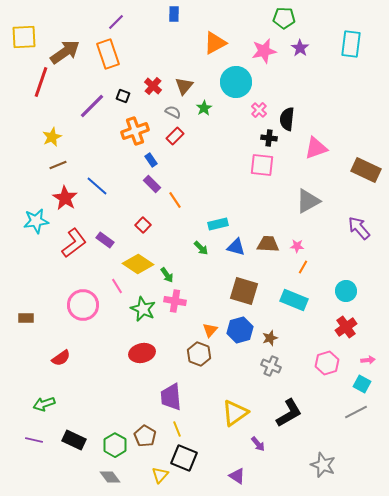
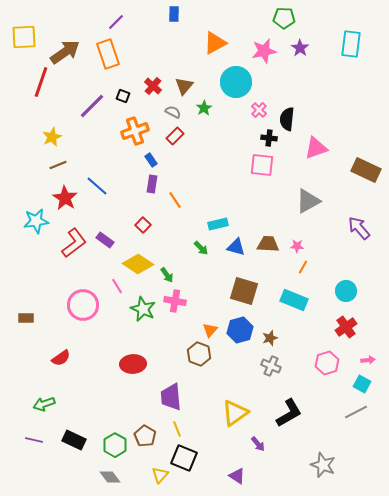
purple rectangle at (152, 184): rotated 54 degrees clockwise
red ellipse at (142, 353): moved 9 px left, 11 px down; rotated 10 degrees clockwise
